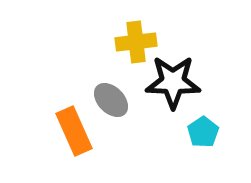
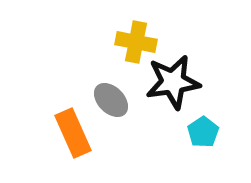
yellow cross: rotated 18 degrees clockwise
black star: rotated 10 degrees counterclockwise
orange rectangle: moved 1 px left, 2 px down
